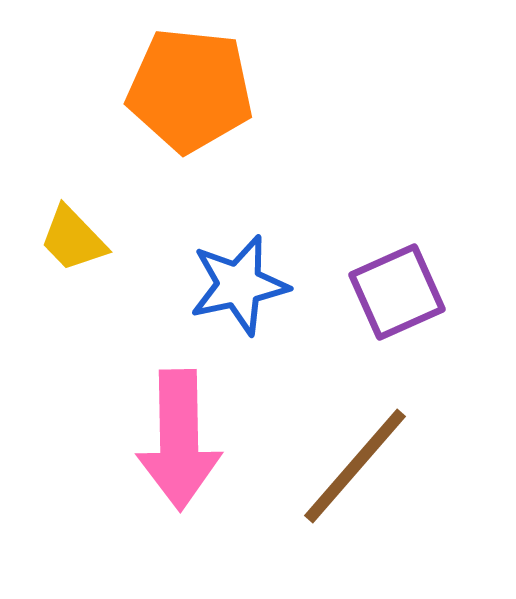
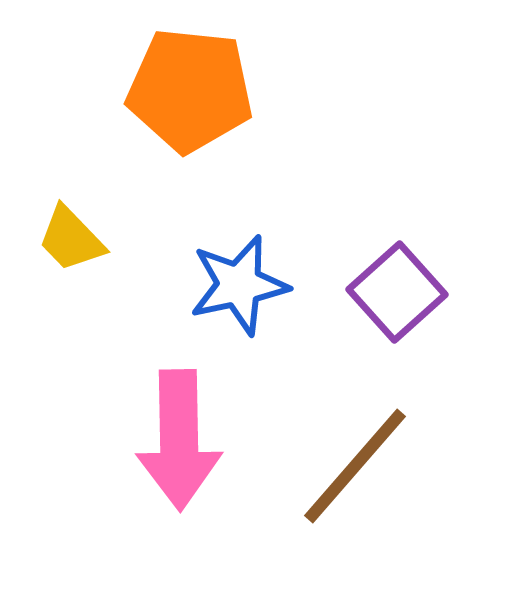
yellow trapezoid: moved 2 px left
purple square: rotated 18 degrees counterclockwise
